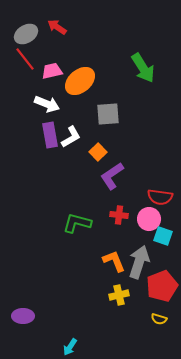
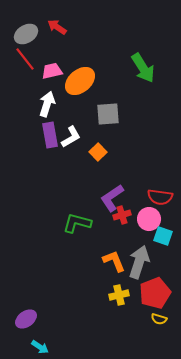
white arrow: rotated 95 degrees counterclockwise
purple L-shape: moved 22 px down
red cross: moved 3 px right; rotated 24 degrees counterclockwise
red pentagon: moved 7 px left, 7 px down
purple ellipse: moved 3 px right, 3 px down; rotated 35 degrees counterclockwise
cyan arrow: moved 30 px left; rotated 90 degrees counterclockwise
